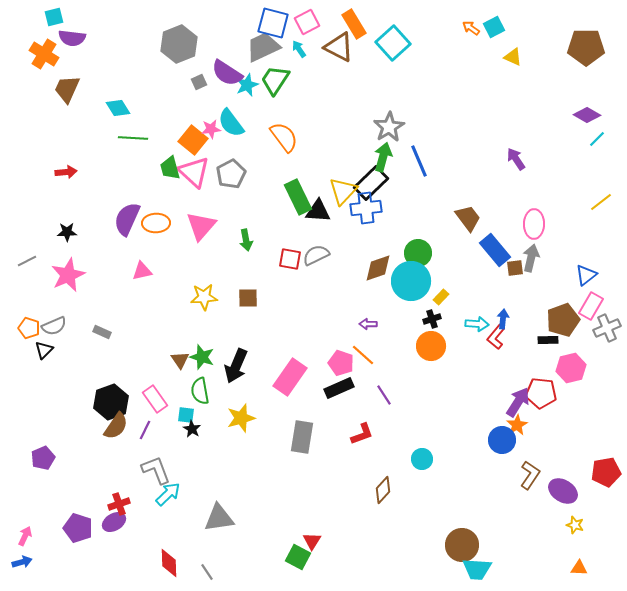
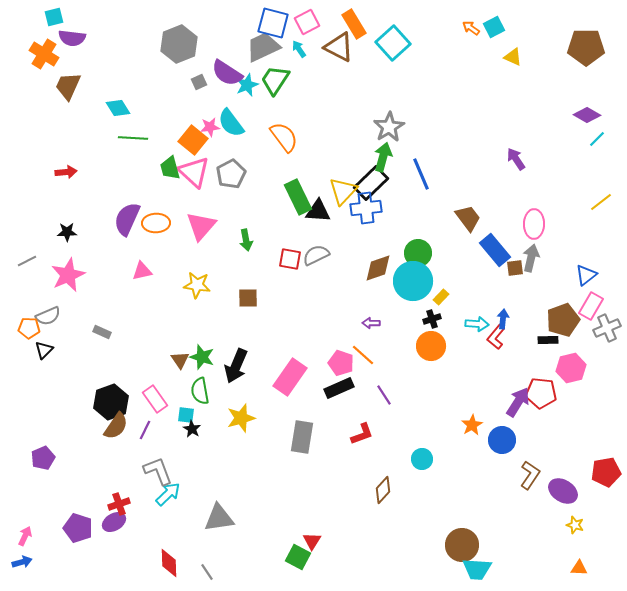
brown trapezoid at (67, 89): moved 1 px right, 3 px up
pink star at (211, 129): moved 1 px left, 2 px up
blue line at (419, 161): moved 2 px right, 13 px down
cyan circle at (411, 281): moved 2 px right
yellow star at (204, 297): moved 7 px left, 12 px up; rotated 12 degrees clockwise
purple arrow at (368, 324): moved 3 px right, 1 px up
gray semicircle at (54, 326): moved 6 px left, 10 px up
orange pentagon at (29, 328): rotated 15 degrees counterclockwise
orange star at (517, 425): moved 45 px left
gray L-shape at (156, 470): moved 2 px right, 1 px down
